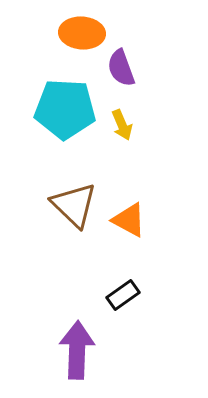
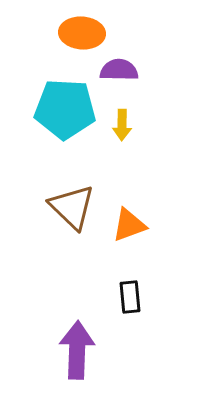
purple semicircle: moved 2 px left, 2 px down; rotated 111 degrees clockwise
yellow arrow: rotated 24 degrees clockwise
brown triangle: moved 2 px left, 2 px down
orange triangle: moved 5 px down; rotated 48 degrees counterclockwise
black rectangle: moved 7 px right, 2 px down; rotated 60 degrees counterclockwise
